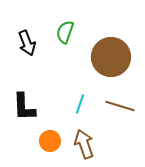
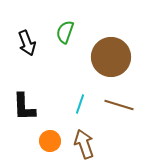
brown line: moved 1 px left, 1 px up
